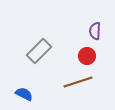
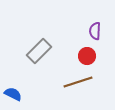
blue semicircle: moved 11 px left
